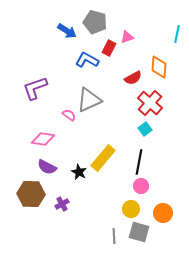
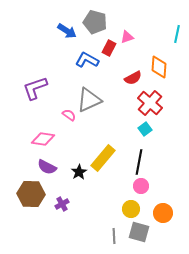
black star: rotated 14 degrees clockwise
